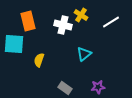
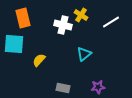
orange rectangle: moved 5 px left, 3 px up
yellow semicircle: rotated 24 degrees clockwise
gray rectangle: moved 2 px left; rotated 24 degrees counterclockwise
